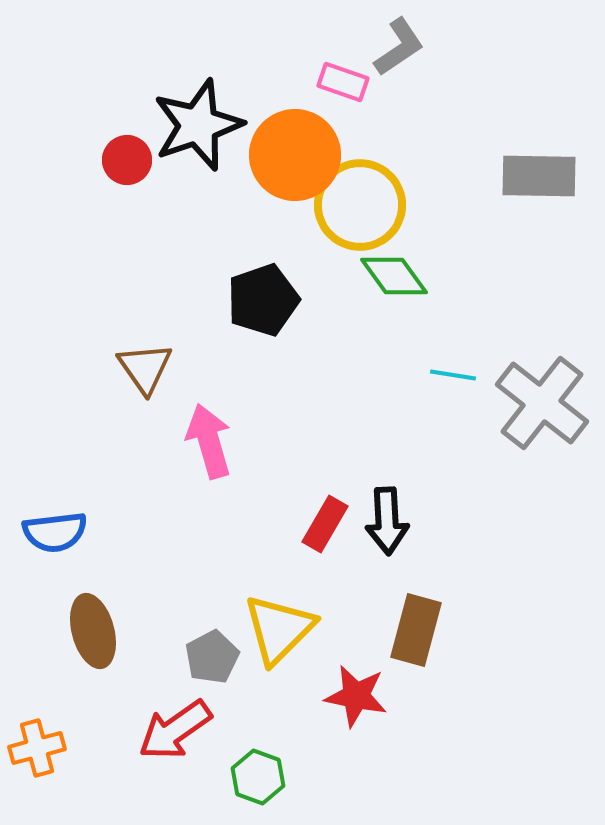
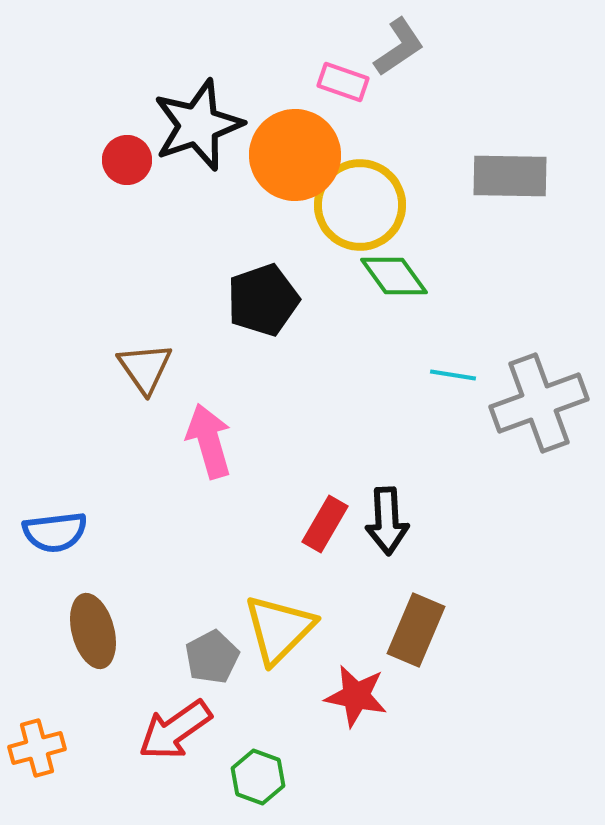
gray rectangle: moved 29 px left
gray cross: moved 3 px left; rotated 32 degrees clockwise
brown rectangle: rotated 8 degrees clockwise
